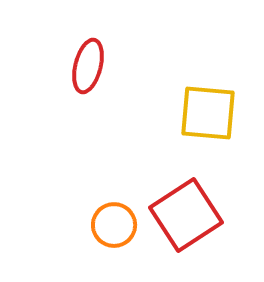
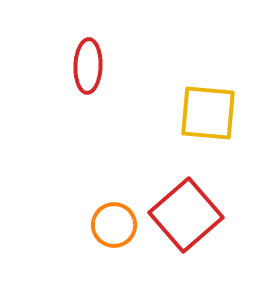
red ellipse: rotated 12 degrees counterclockwise
red square: rotated 8 degrees counterclockwise
